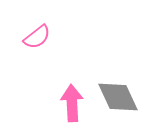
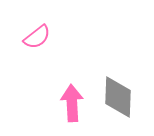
gray diamond: rotated 27 degrees clockwise
